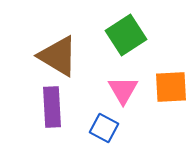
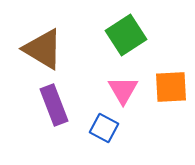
brown triangle: moved 15 px left, 7 px up
purple rectangle: moved 2 px right, 2 px up; rotated 18 degrees counterclockwise
